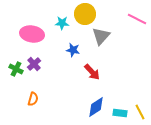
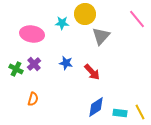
pink line: rotated 24 degrees clockwise
blue star: moved 7 px left, 13 px down
